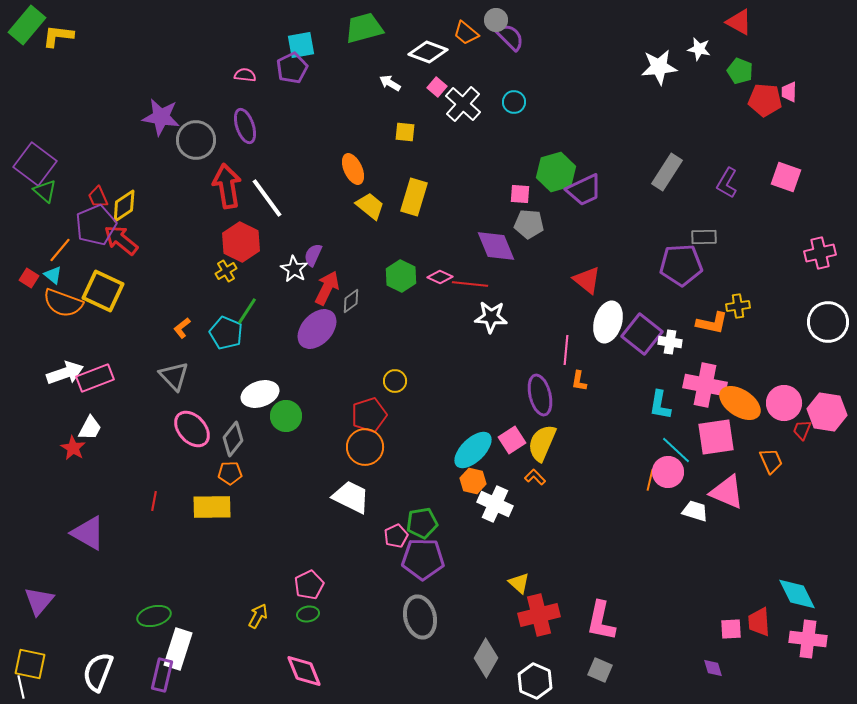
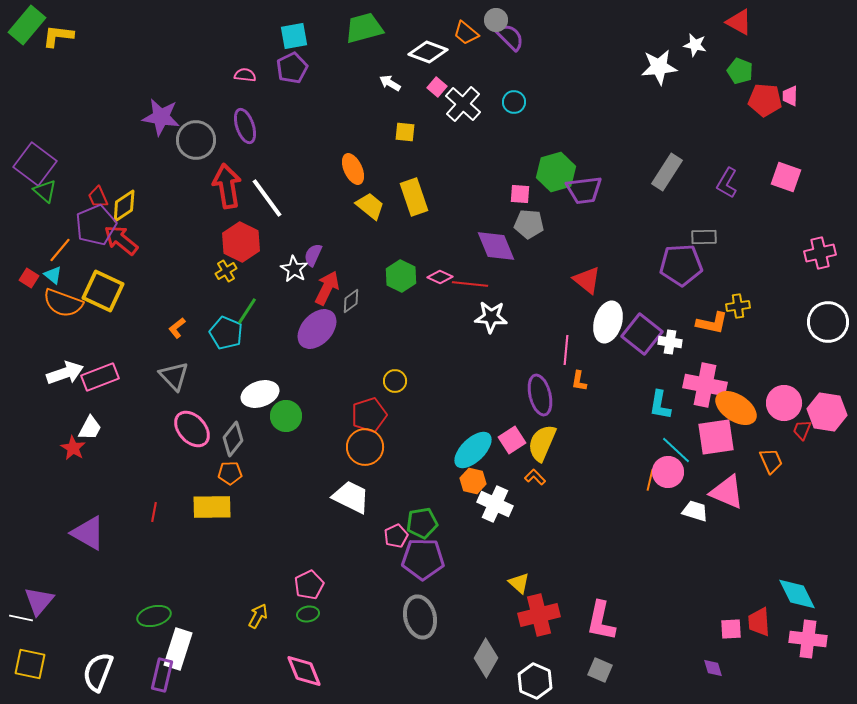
cyan square at (301, 45): moved 7 px left, 9 px up
white star at (699, 49): moved 4 px left, 4 px up
pink trapezoid at (789, 92): moved 1 px right, 4 px down
purple trapezoid at (584, 190): rotated 18 degrees clockwise
yellow rectangle at (414, 197): rotated 36 degrees counterclockwise
orange L-shape at (182, 328): moved 5 px left
pink rectangle at (95, 378): moved 5 px right, 1 px up
orange ellipse at (740, 403): moved 4 px left, 5 px down
red line at (154, 501): moved 11 px down
white line at (21, 687): moved 69 px up; rotated 65 degrees counterclockwise
